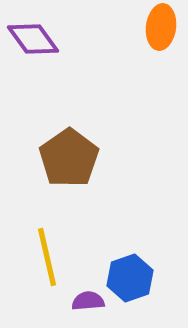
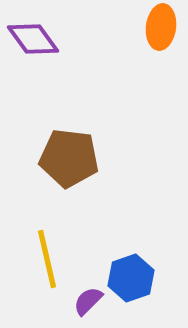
brown pentagon: rotated 30 degrees counterclockwise
yellow line: moved 2 px down
blue hexagon: moved 1 px right
purple semicircle: rotated 40 degrees counterclockwise
